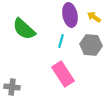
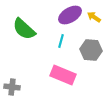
purple ellipse: rotated 70 degrees clockwise
gray hexagon: moved 5 px down
pink rectangle: moved 1 px down; rotated 35 degrees counterclockwise
